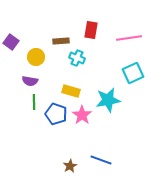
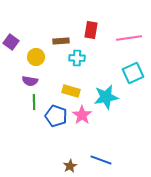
cyan cross: rotated 21 degrees counterclockwise
cyan star: moved 2 px left, 3 px up
blue pentagon: moved 2 px down
